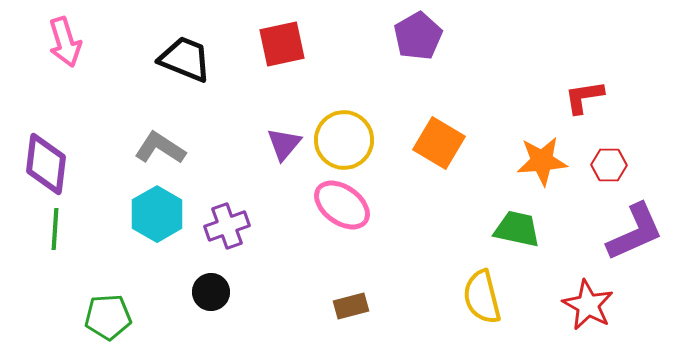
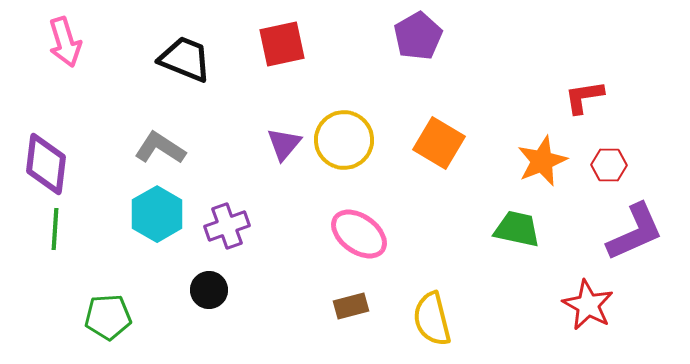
orange star: rotated 18 degrees counterclockwise
pink ellipse: moved 17 px right, 29 px down
black circle: moved 2 px left, 2 px up
yellow semicircle: moved 50 px left, 22 px down
